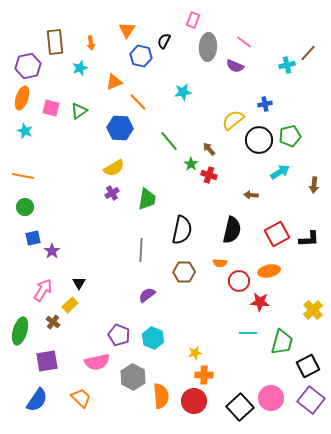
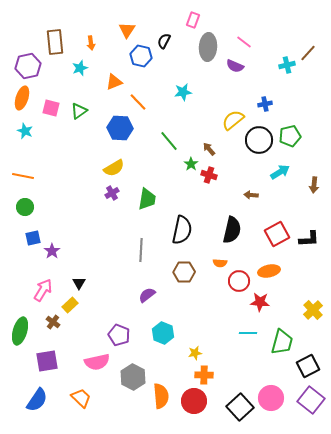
cyan hexagon at (153, 338): moved 10 px right, 5 px up
